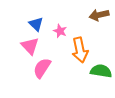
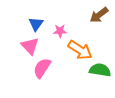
brown arrow: rotated 24 degrees counterclockwise
blue triangle: rotated 21 degrees clockwise
pink star: rotated 24 degrees counterclockwise
orange arrow: rotated 45 degrees counterclockwise
green semicircle: moved 1 px left, 1 px up
